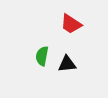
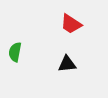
green semicircle: moved 27 px left, 4 px up
